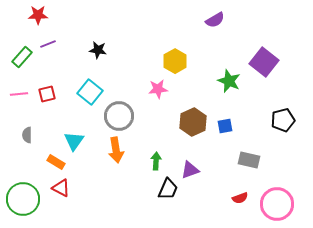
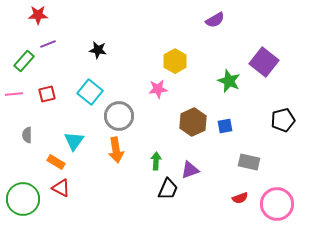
green rectangle: moved 2 px right, 4 px down
pink line: moved 5 px left
gray rectangle: moved 2 px down
